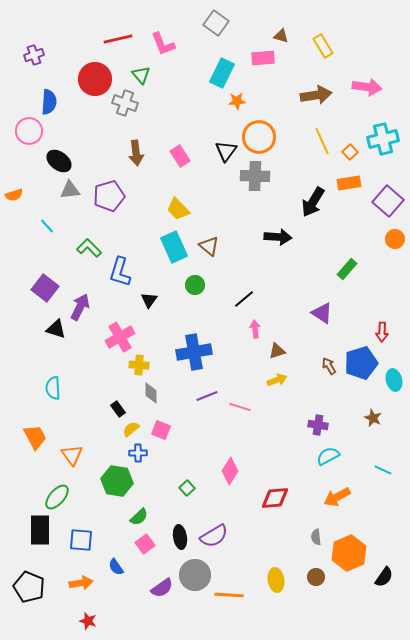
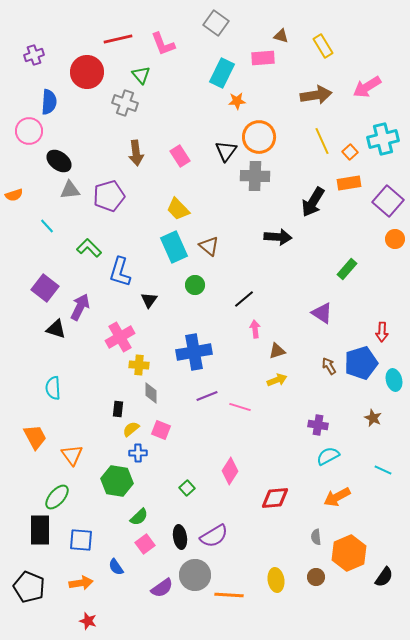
red circle at (95, 79): moved 8 px left, 7 px up
pink arrow at (367, 87): rotated 140 degrees clockwise
black rectangle at (118, 409): rotated 42 degrees clockwise
